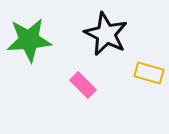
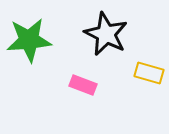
pink rectangle: rotated 24 degrees counterclockwise
